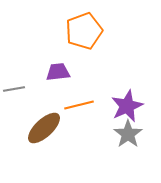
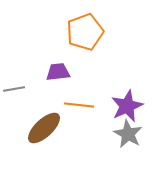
orange pentagon: moved 1 px right, 1 px down
orange line: rotated 20 degrees clockwise
gray star: rotated 8 degrees counterclockwise
